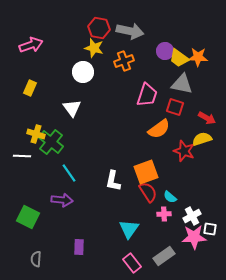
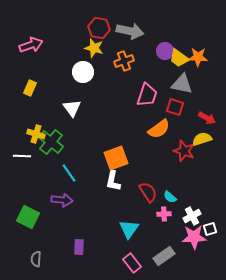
orange square: moved 30 px left, 14 px up
white square: rotated 24 degrees counterclockwise
